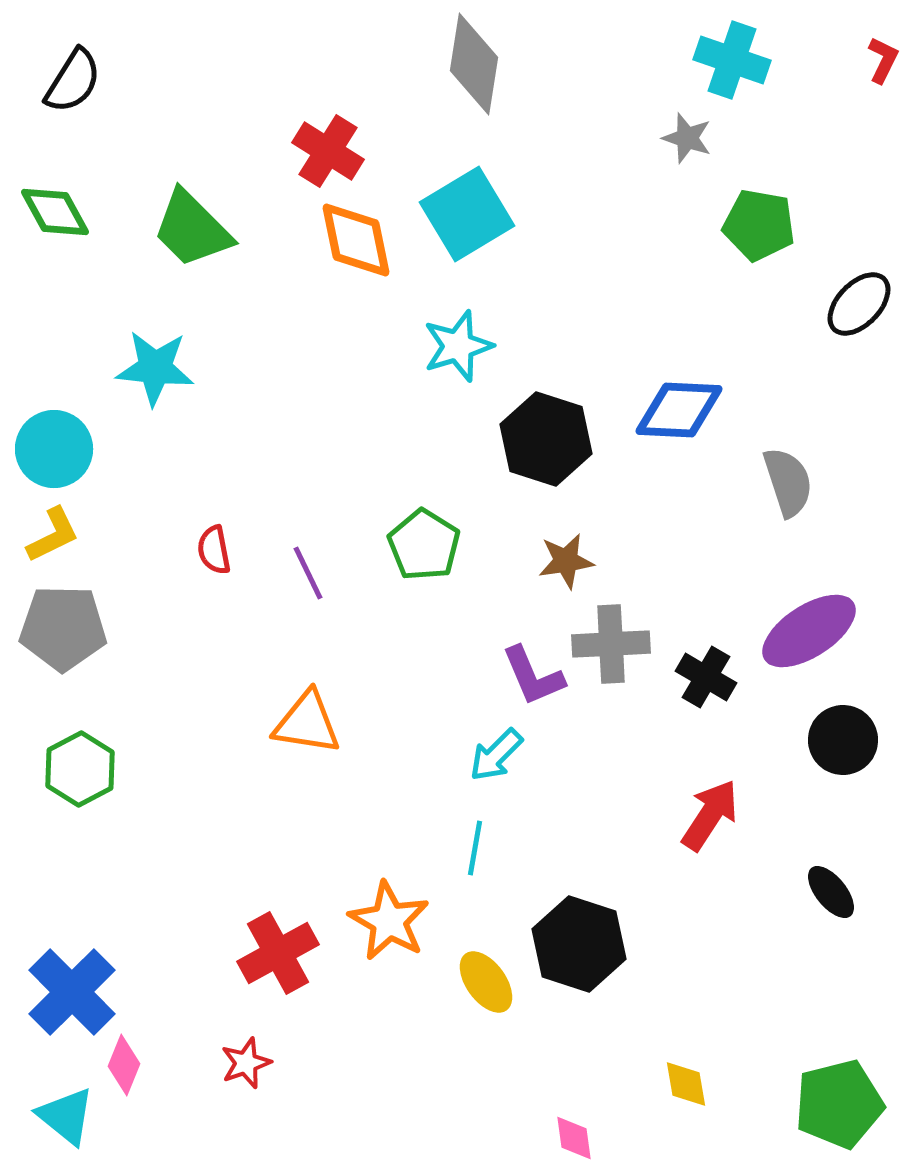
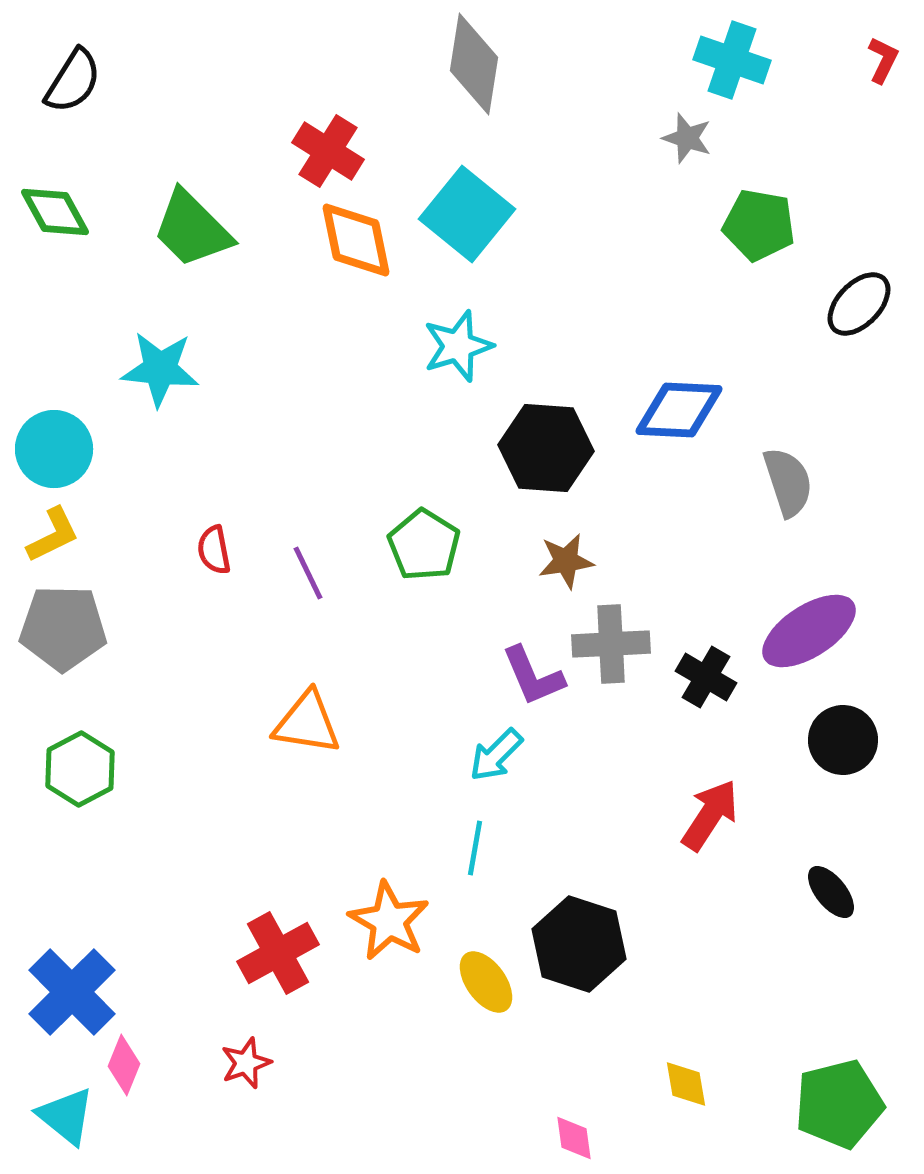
cyan square at (467, 214): rotated 20 degrees counterclockwise
cyan star at (155, 368): moved 5 px right, 1 px down
black hexagon at (546, 439): moved 9 px down; rotated 14 degrees counterclockwise
